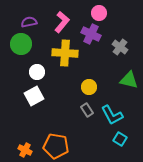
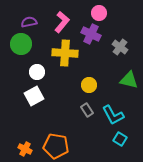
yellow circle: moved 2 px up
cyan L-shape: moved 1 px right
orange cross: moved 1 px up
